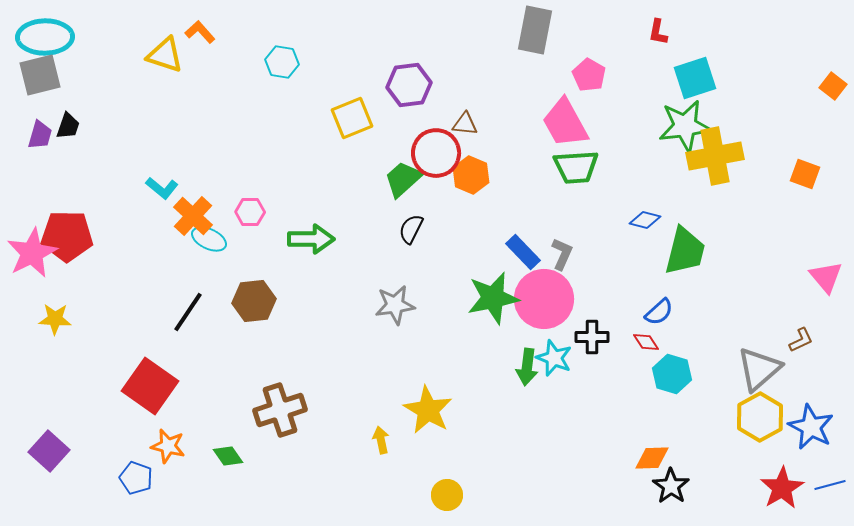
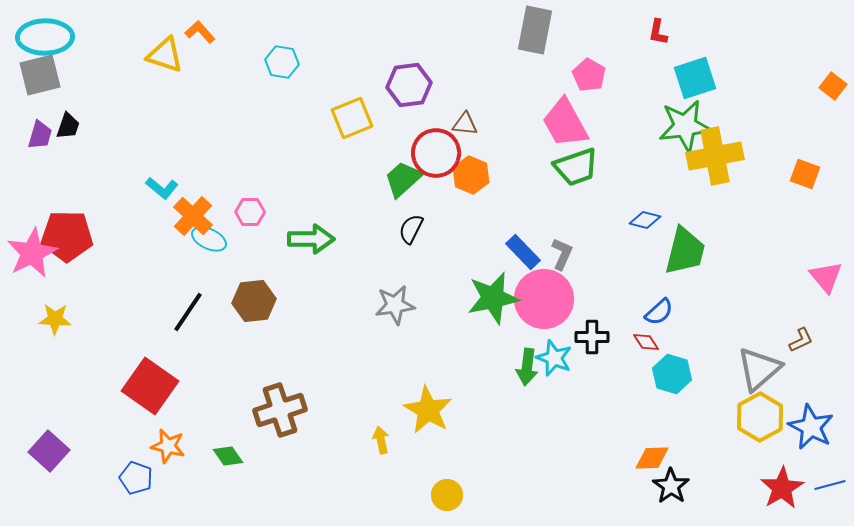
green trapezoid at (576, 167): rotated 15 degrees counterclockwise
